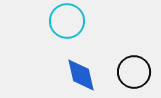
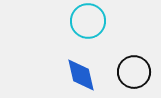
cyan circle: moved 21 px right
